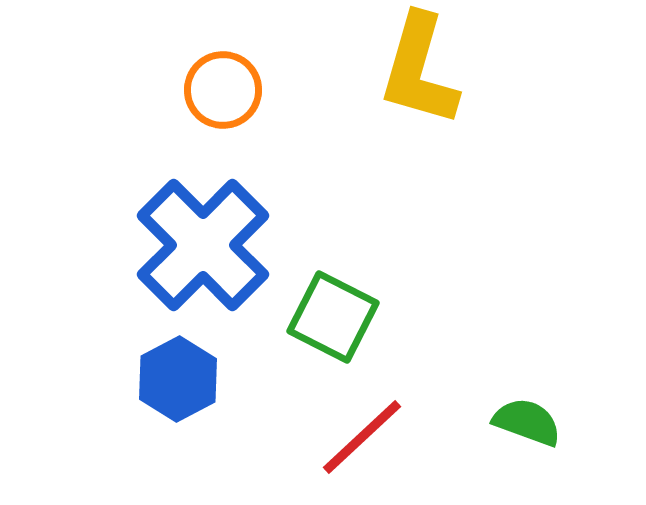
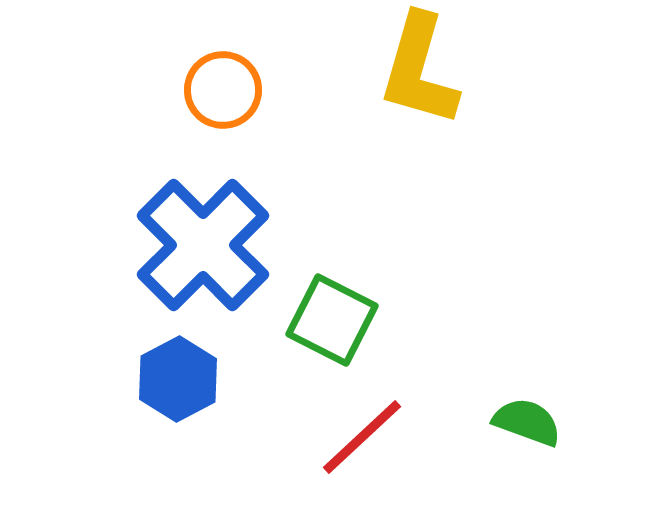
green square: moved 1 px left, 3 px down
